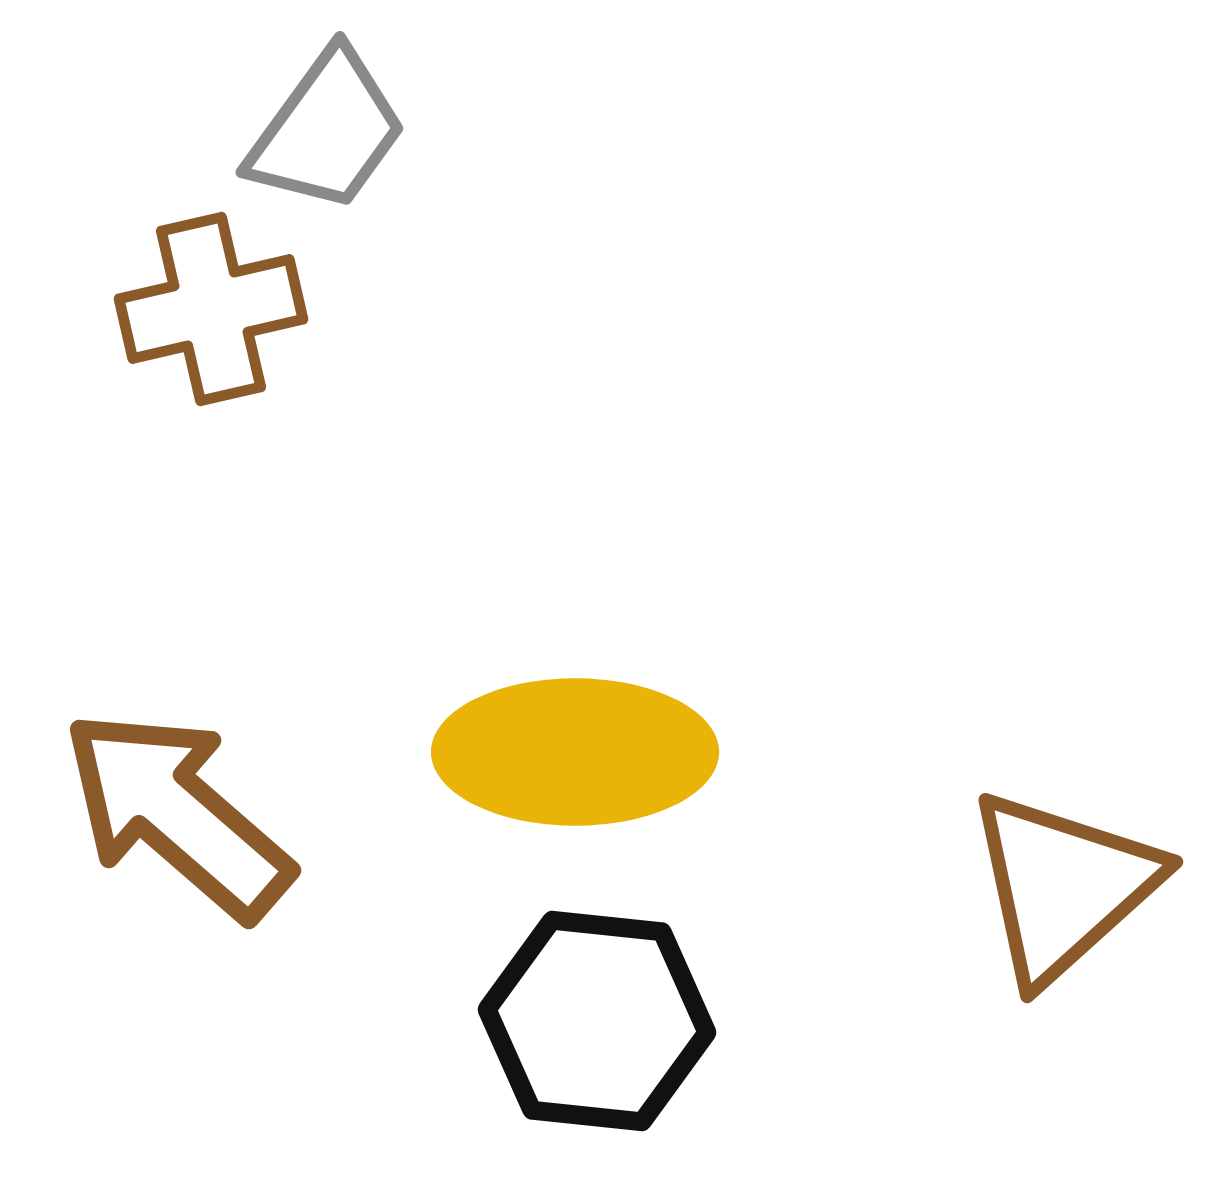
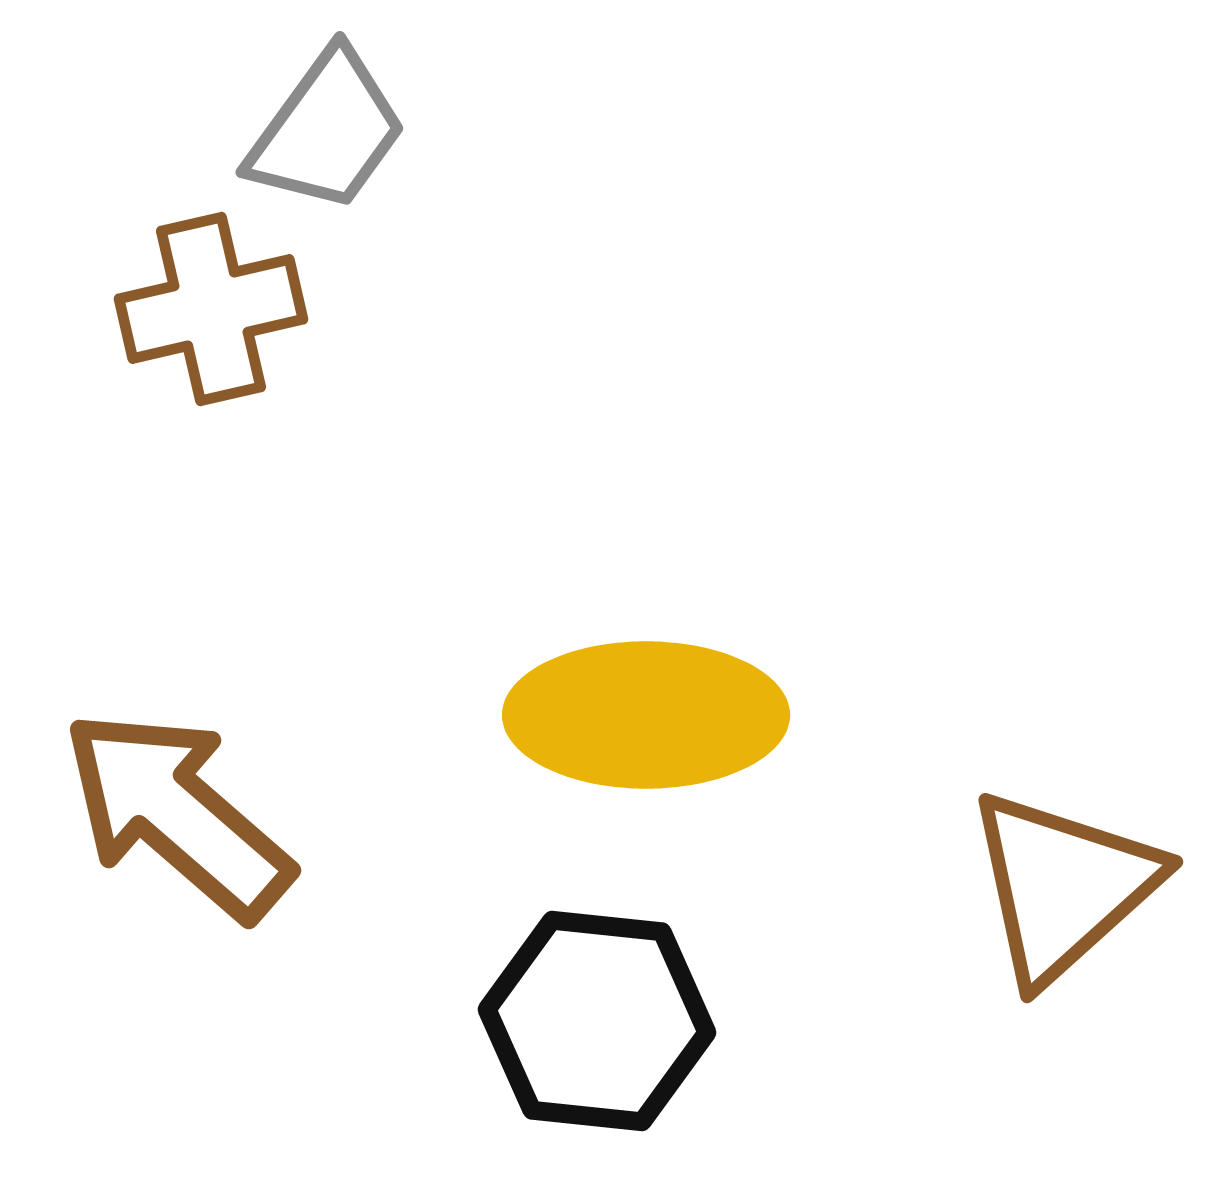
yellow ellipse: moved 71 px right, 37 px up
